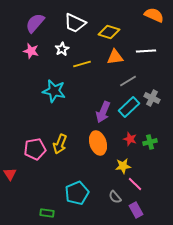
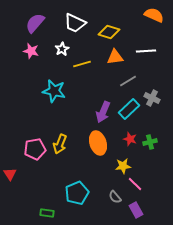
cyan rectangle: moved 2 px down
